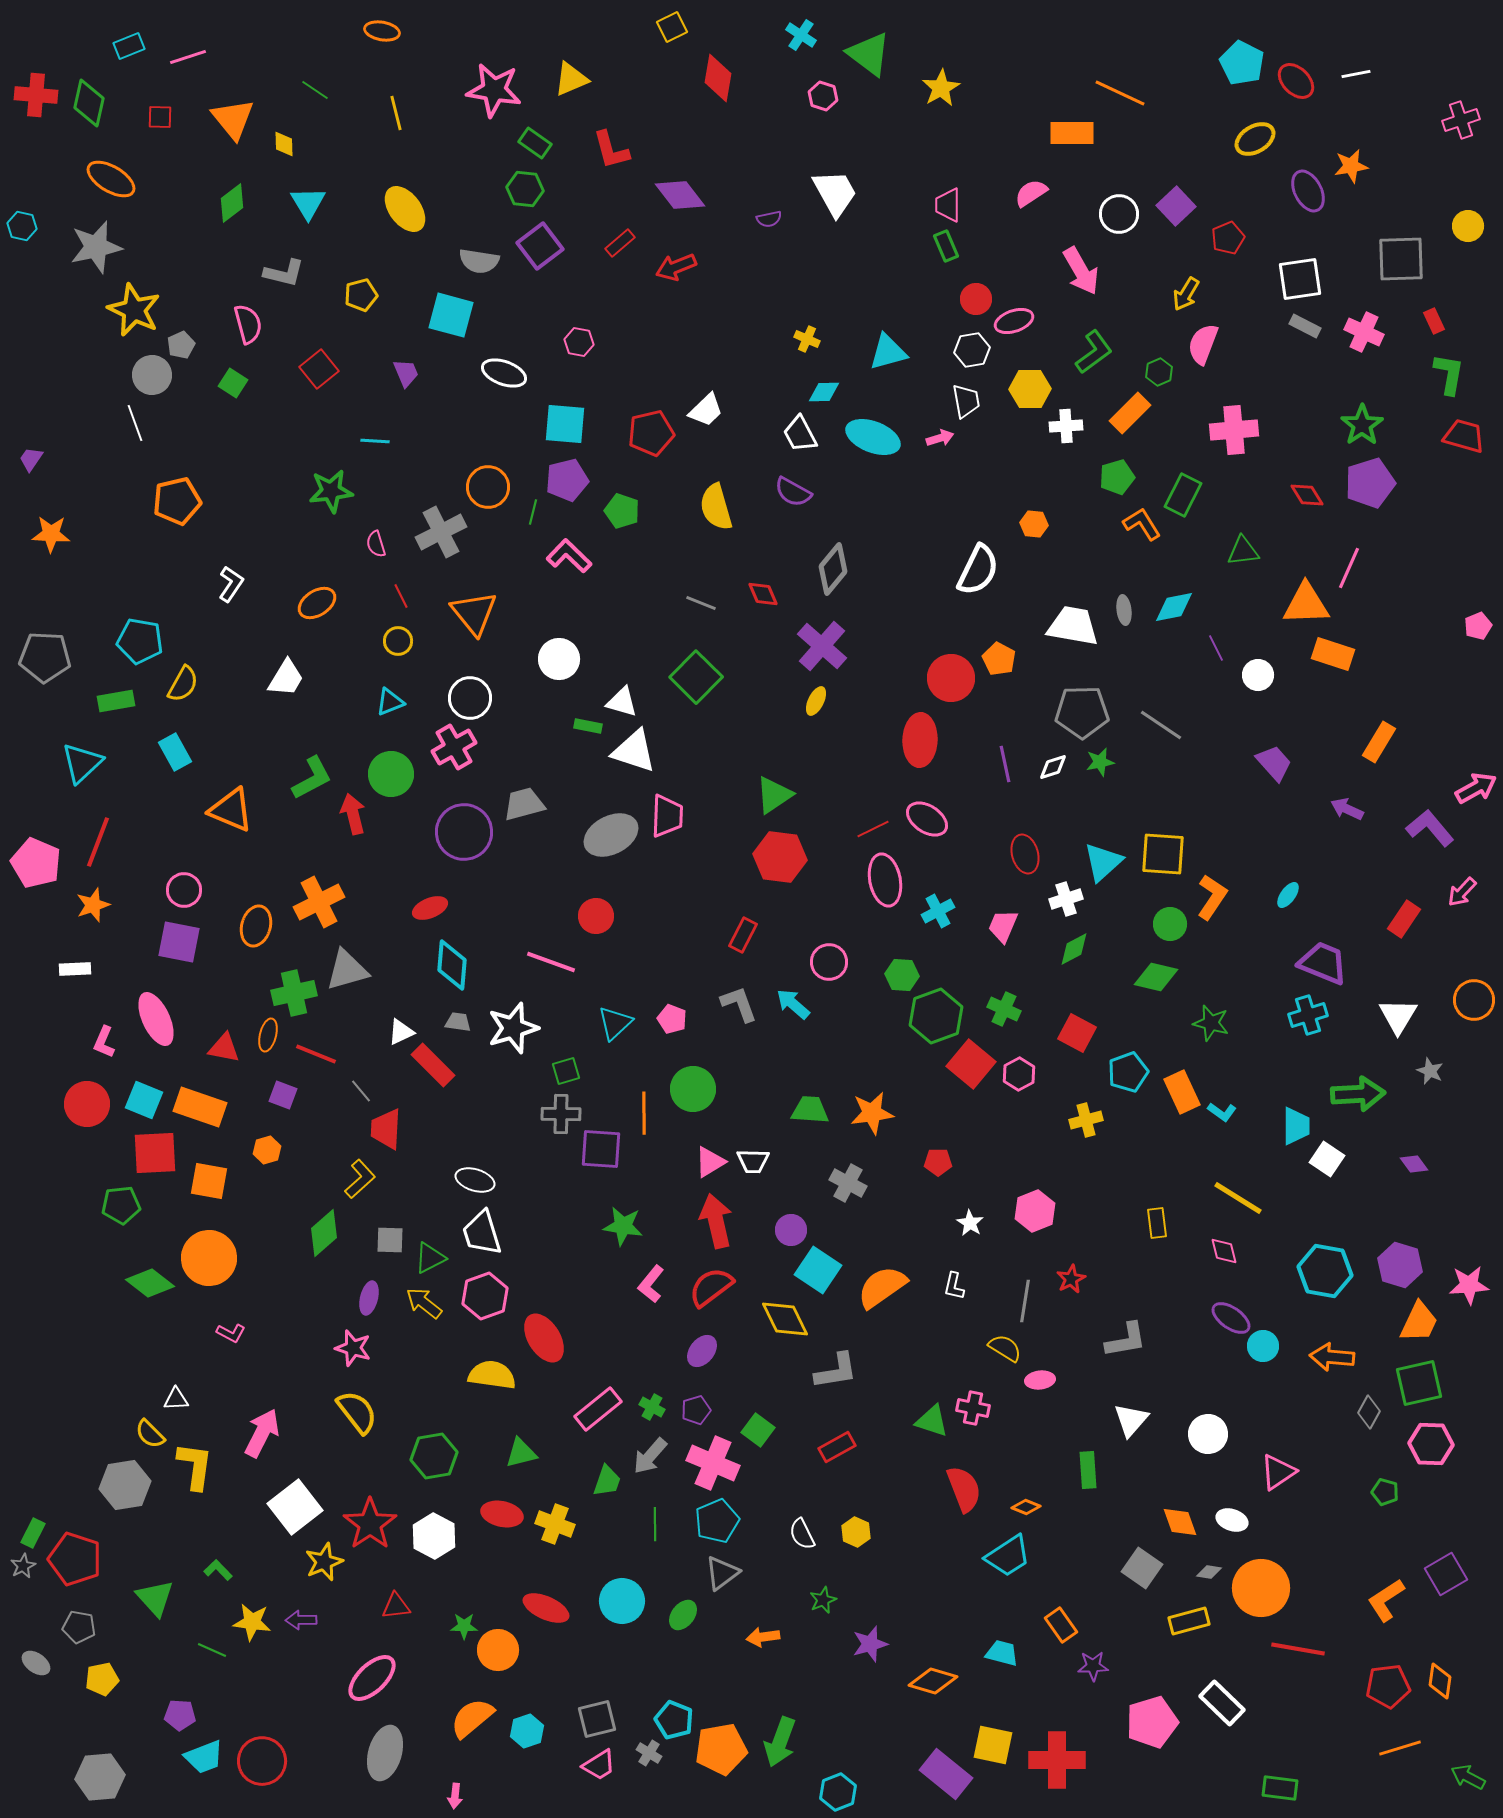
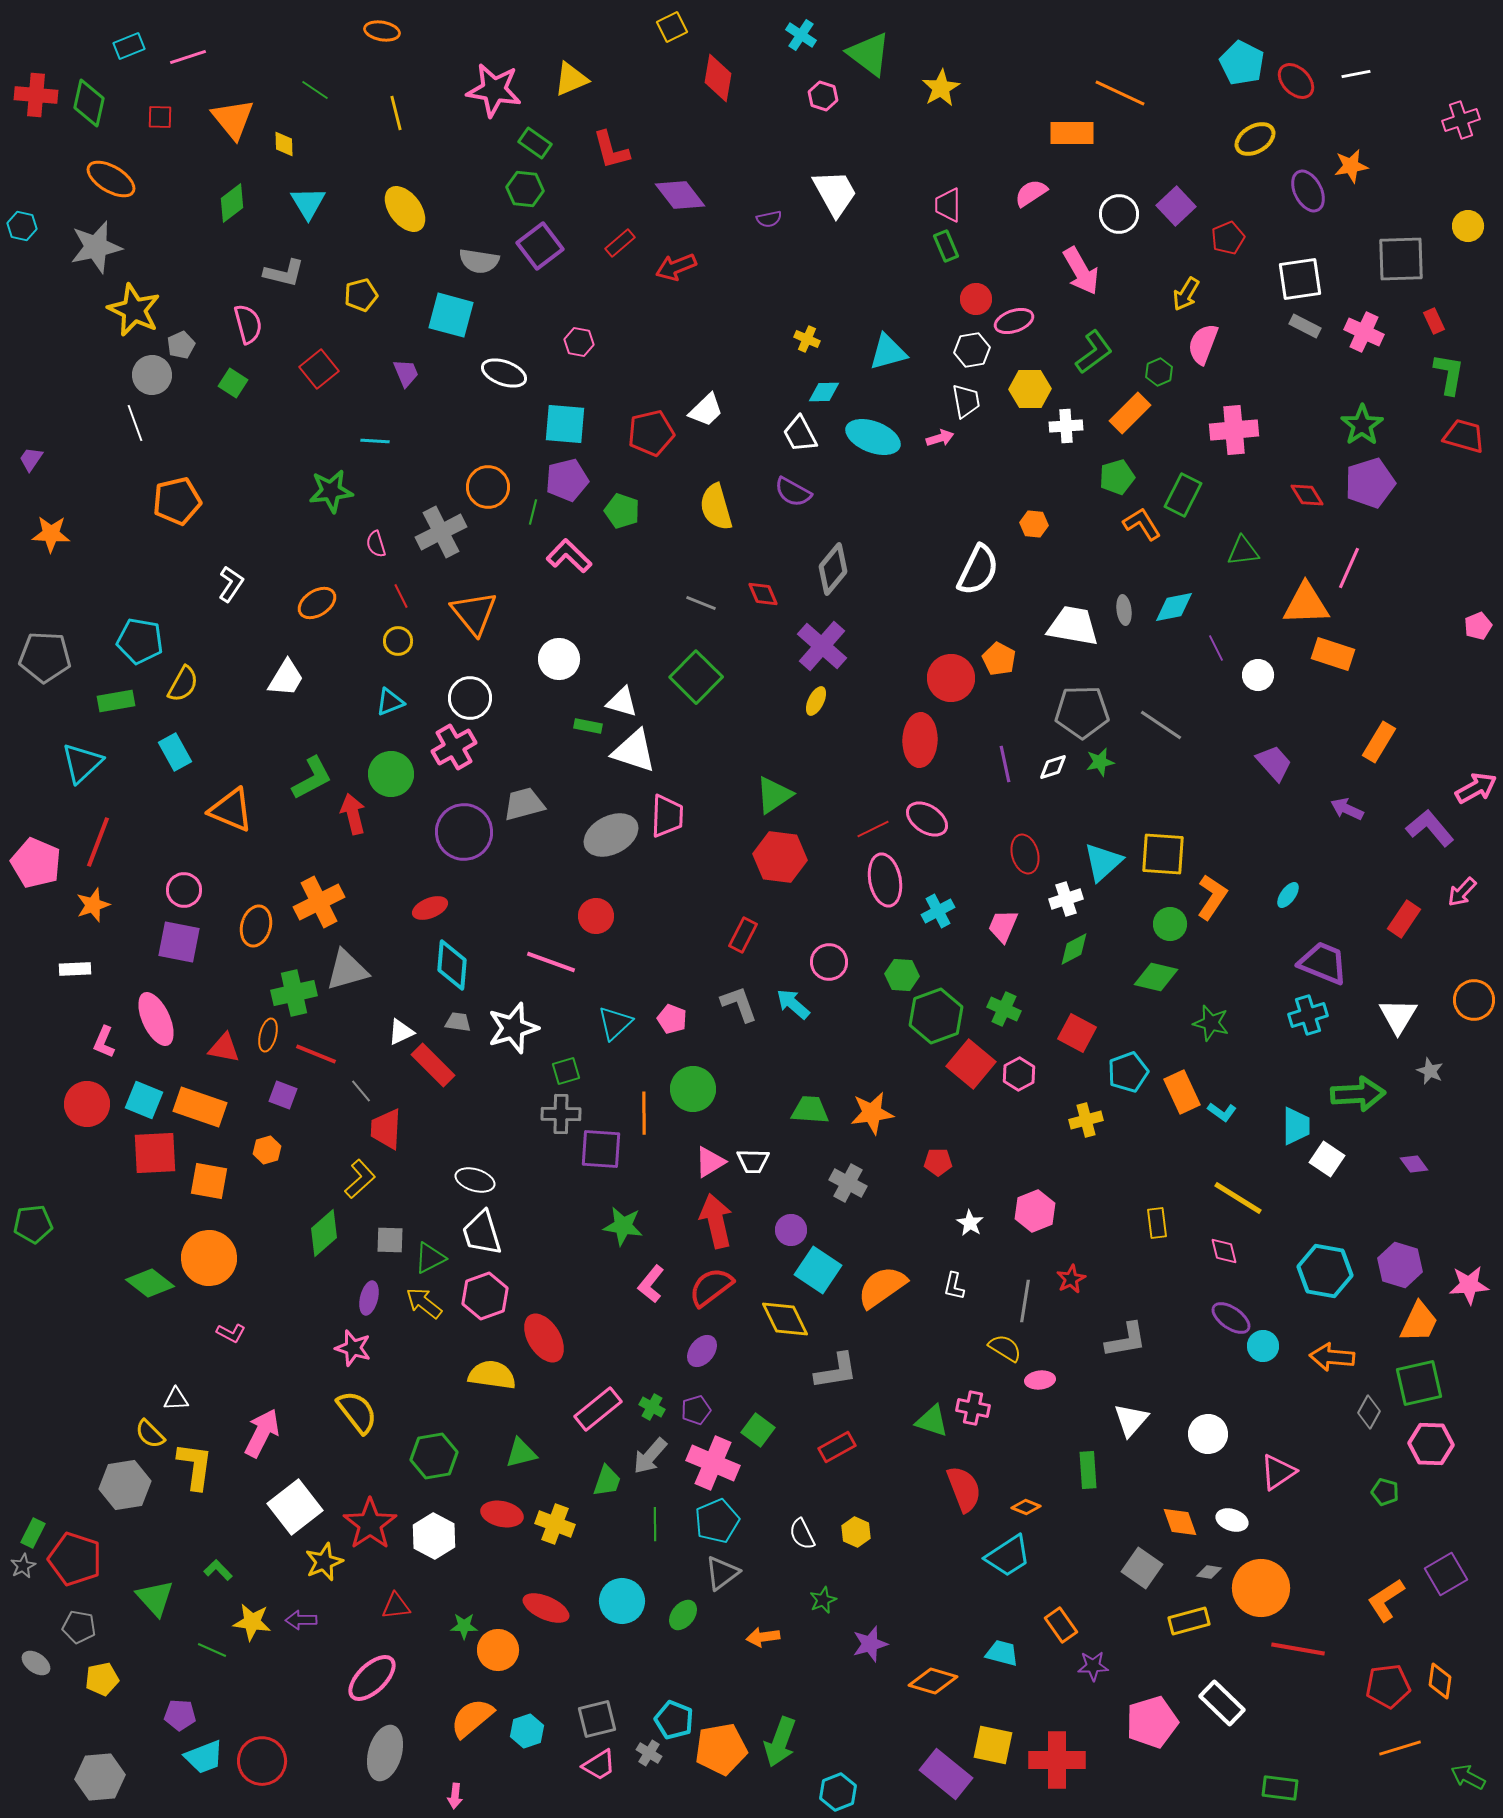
green pentagon at (121, 1205): moved 88 px left, 19 px down
